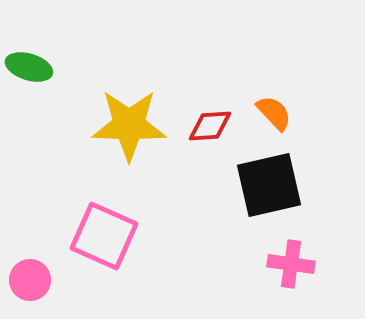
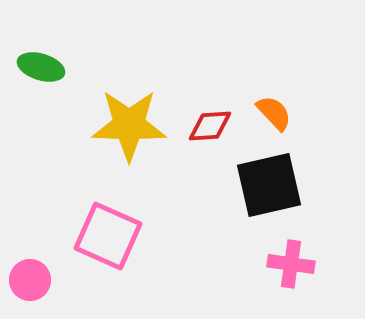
green ellipse: moved 12 px right
pink square: moved 4 px right
